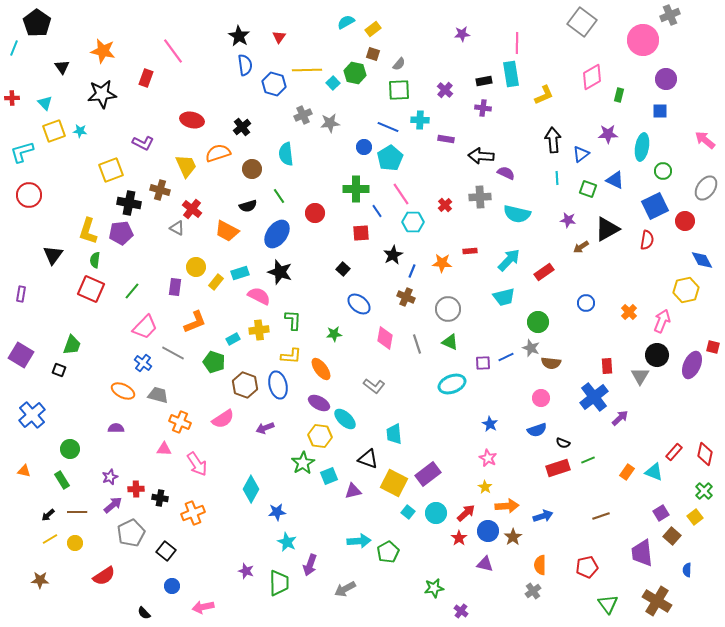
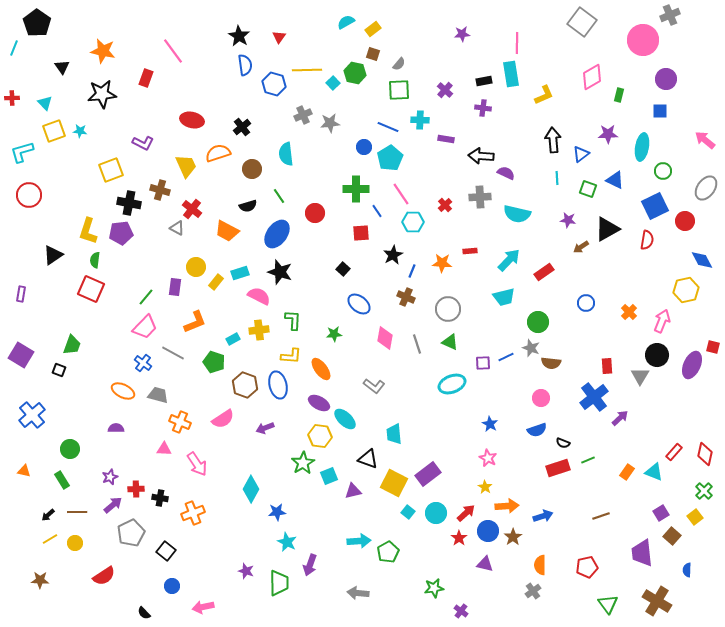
black triangle at (53, 255): rotated 20 degrees clockwise
green line at (132, 291): moved 14 px right, 6 px down
gray arrow at (345, 589): moved 13 px right, 4 px down; rotated 35 degrees clockwise
